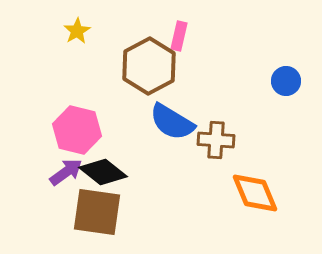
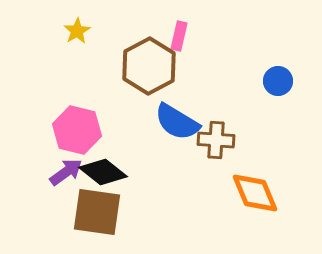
blue circle: moved 8 px left
blue semicircle: moved 5 px right
